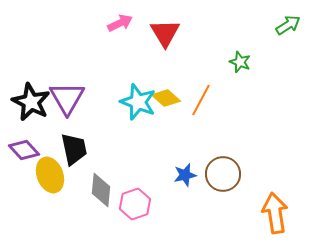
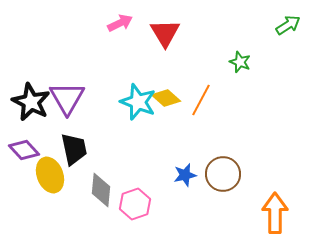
orange arrow: rotated 9 degrees clockwise
